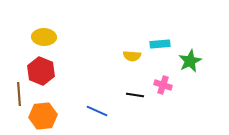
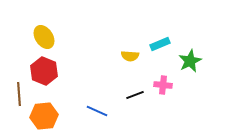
yellow ellipse: rotated 55 degrees clockwise
cyan rectangle: rotated 18 degrees counterclockwise
yellow semicircle: moved 2 px left
red hexagon: moved 3 px right
pink cross: rotated 12 degrees counterclockwise
black line: rotated 30 degrees counterclockwise
orange hexagon: moved 1 px right
